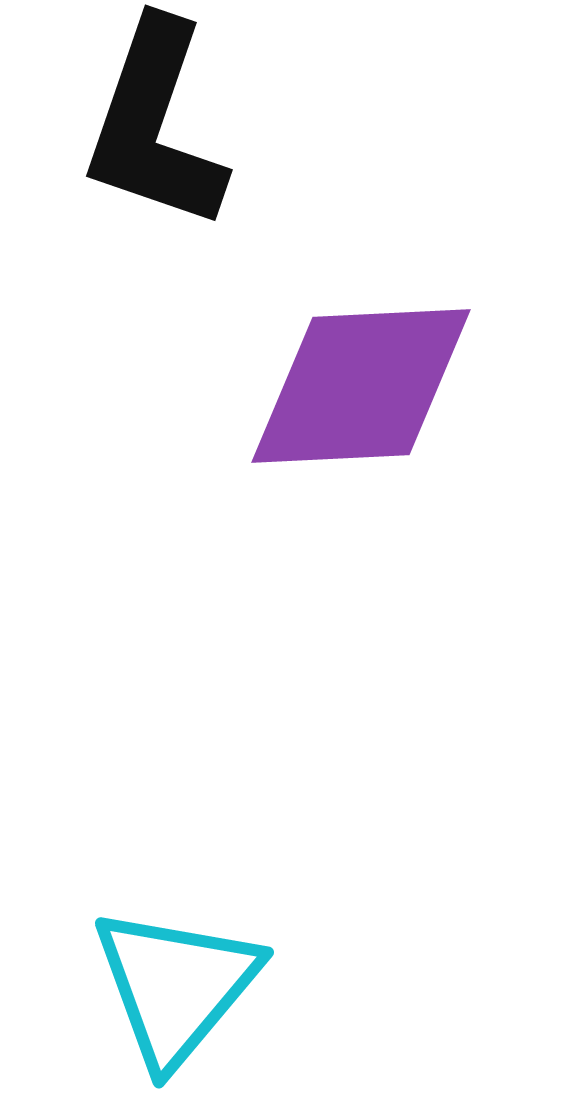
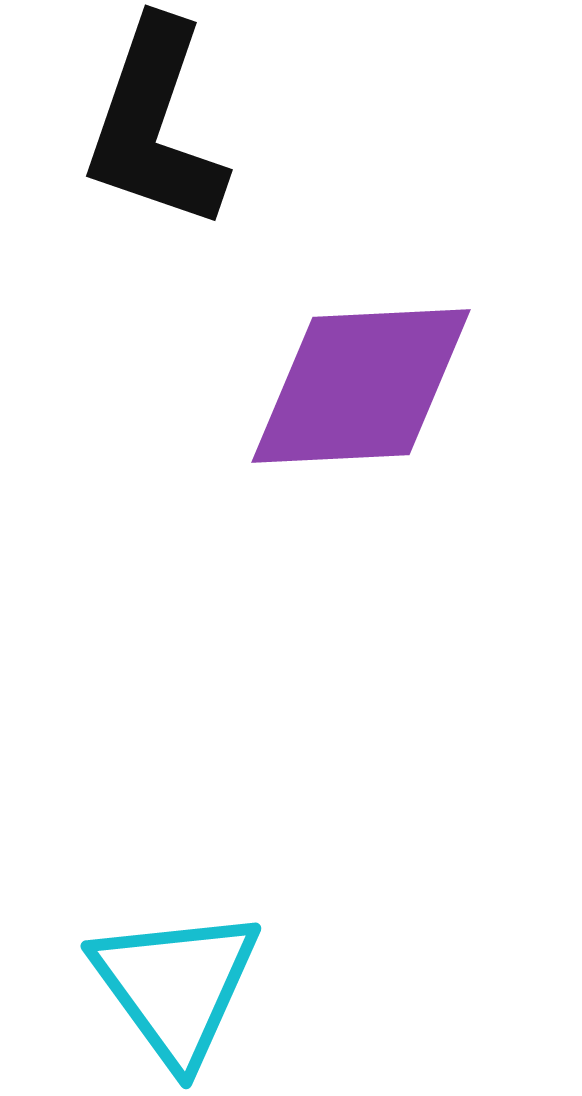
cyan triangle: rotated 16 degrees counterclockwise
